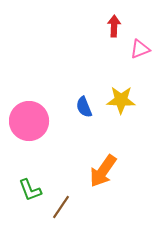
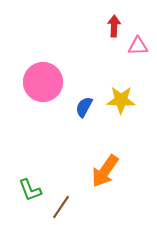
pink triangle: moved 2 px left, 3 px up; rotated 20 degrees clockwise
blue semicircle: rotated 50 degrees clockwise
pink circle: moved 14 px right, 39 px up
orange arrow: moved 2 px right
